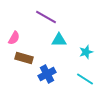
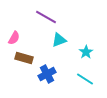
cyan triangle: rotated 21 degrees counterclockwise
cyan star: rotated 16 degrees counterclockwise
